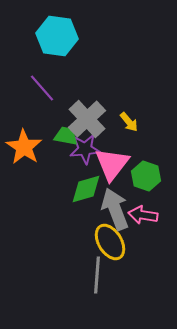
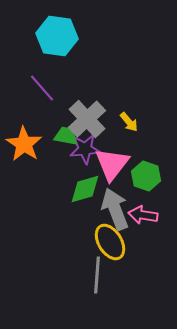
orange star: moved 3 px up
green diamond: moved 1 px left
